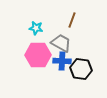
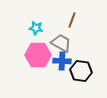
black hexagon: moved 2 px down
